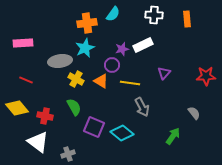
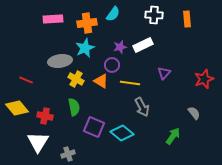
pink rectangle: moved 30 px right, 24 px up
purple star: moved 2 px left, 2 px up
red star: moved 2 px left, 3 px down; rotated 18 degrees counterclockwise
green semicircle: rotated 18 degrees clockwise
white triangle: rotated 25 degrees clockwise
